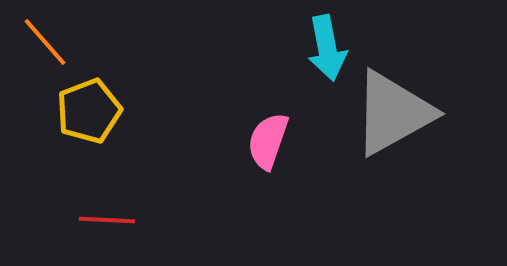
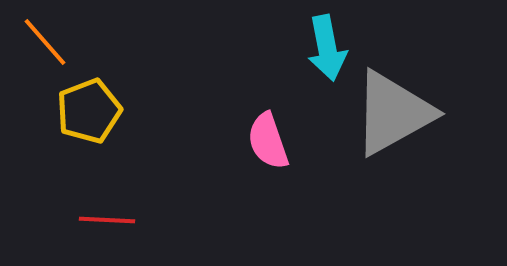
pink semicircle: rotated 38 degrees counterclockwise
